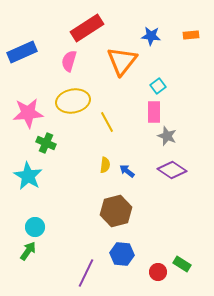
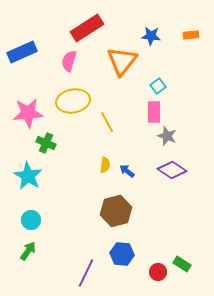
cyan circle: moved 4 px left, 7 px up
